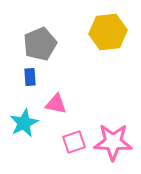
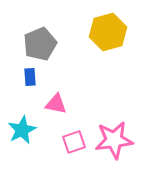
yellow hexagon: rotated 9 degrees counterclockwise
cyan star: moved 2 px left, 7 px down
pink star: moved 1 px right, 2 px up; rotated 9 degrees counterclockwise
